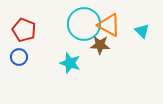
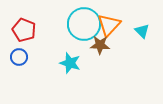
orange triangle: rotated 45 degrees clockwise
